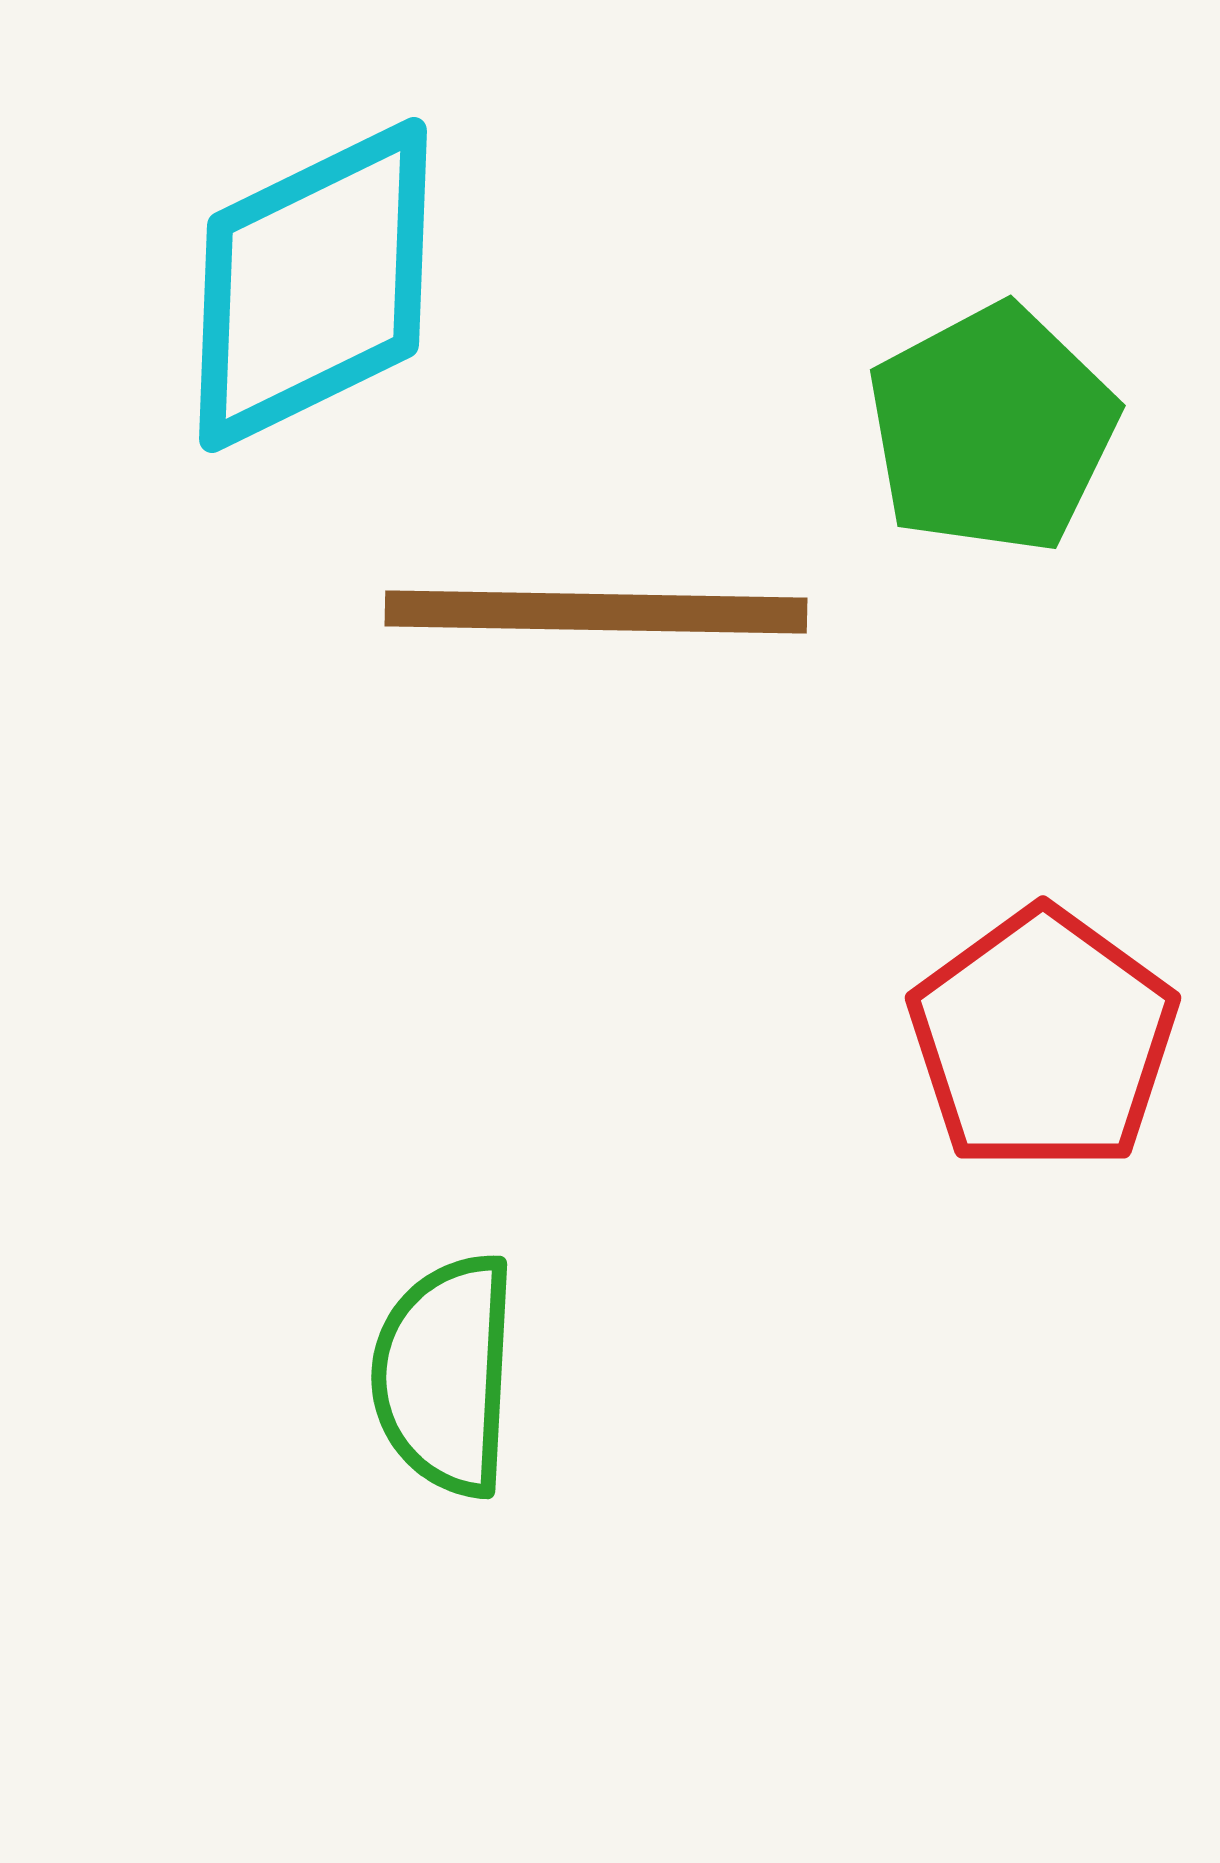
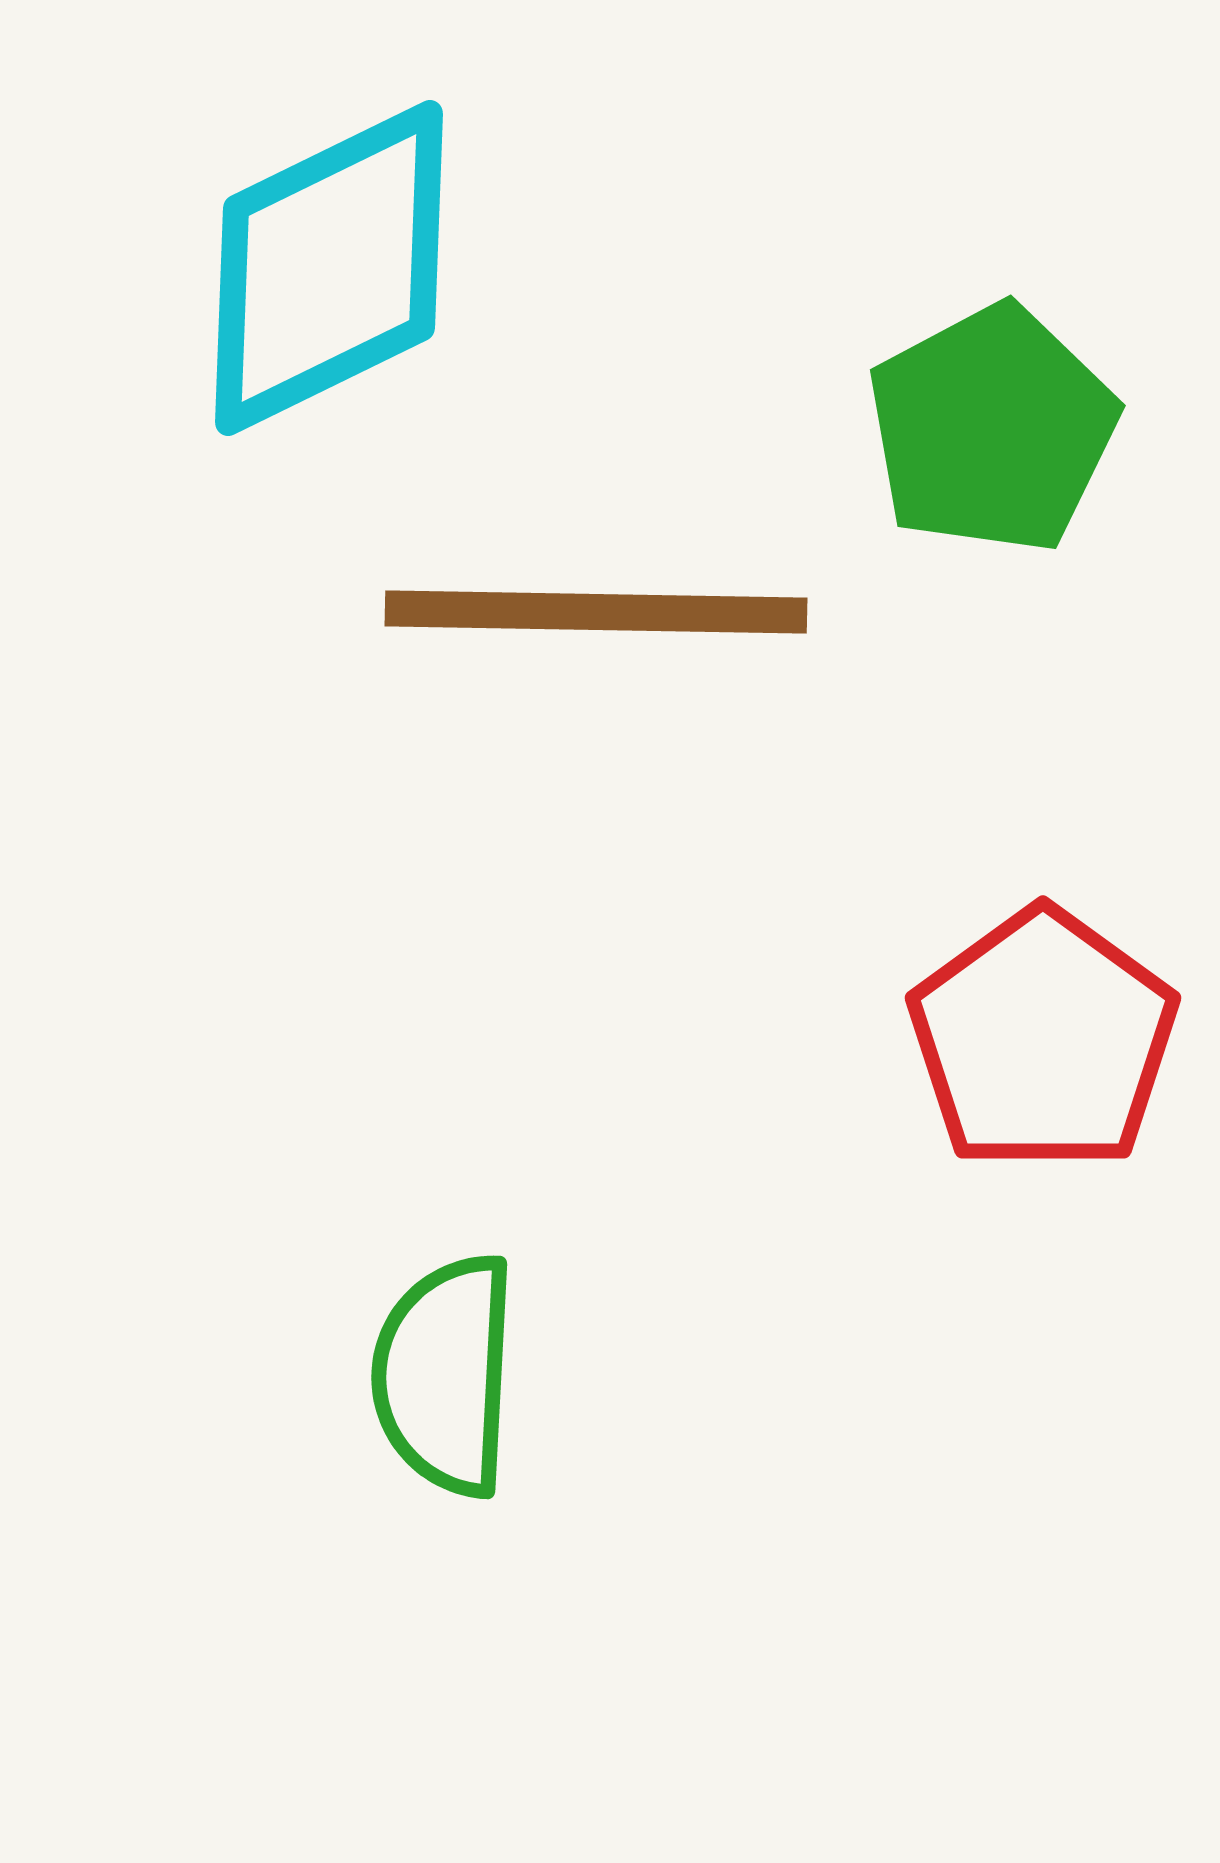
cyan diamond: moved 16 px right, 17 px up
